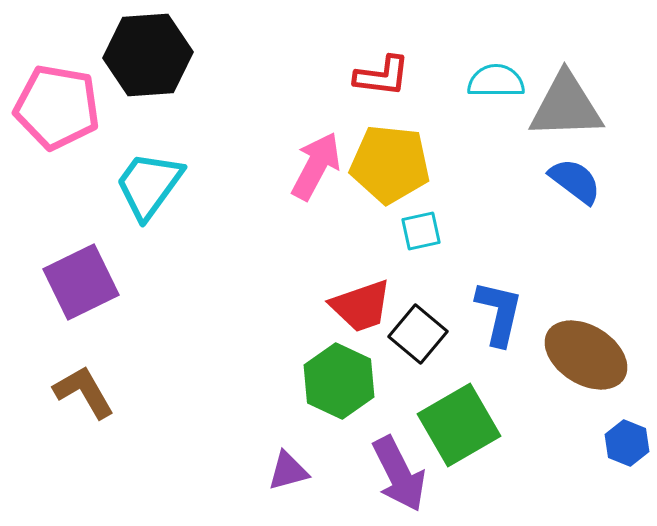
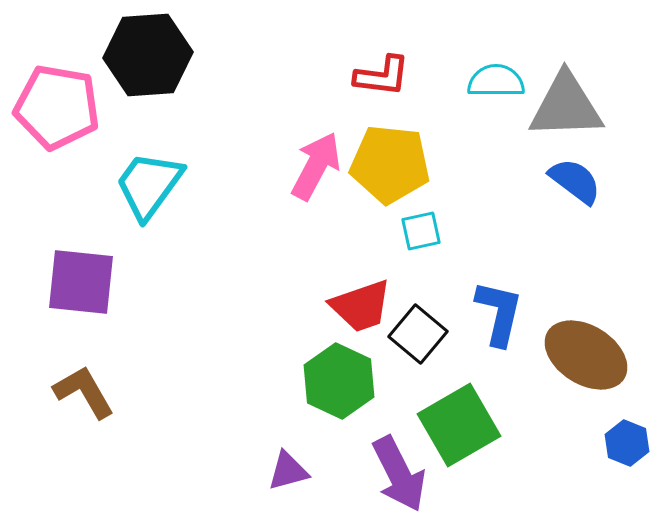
purple square: rotated 32 degrees clockwise
